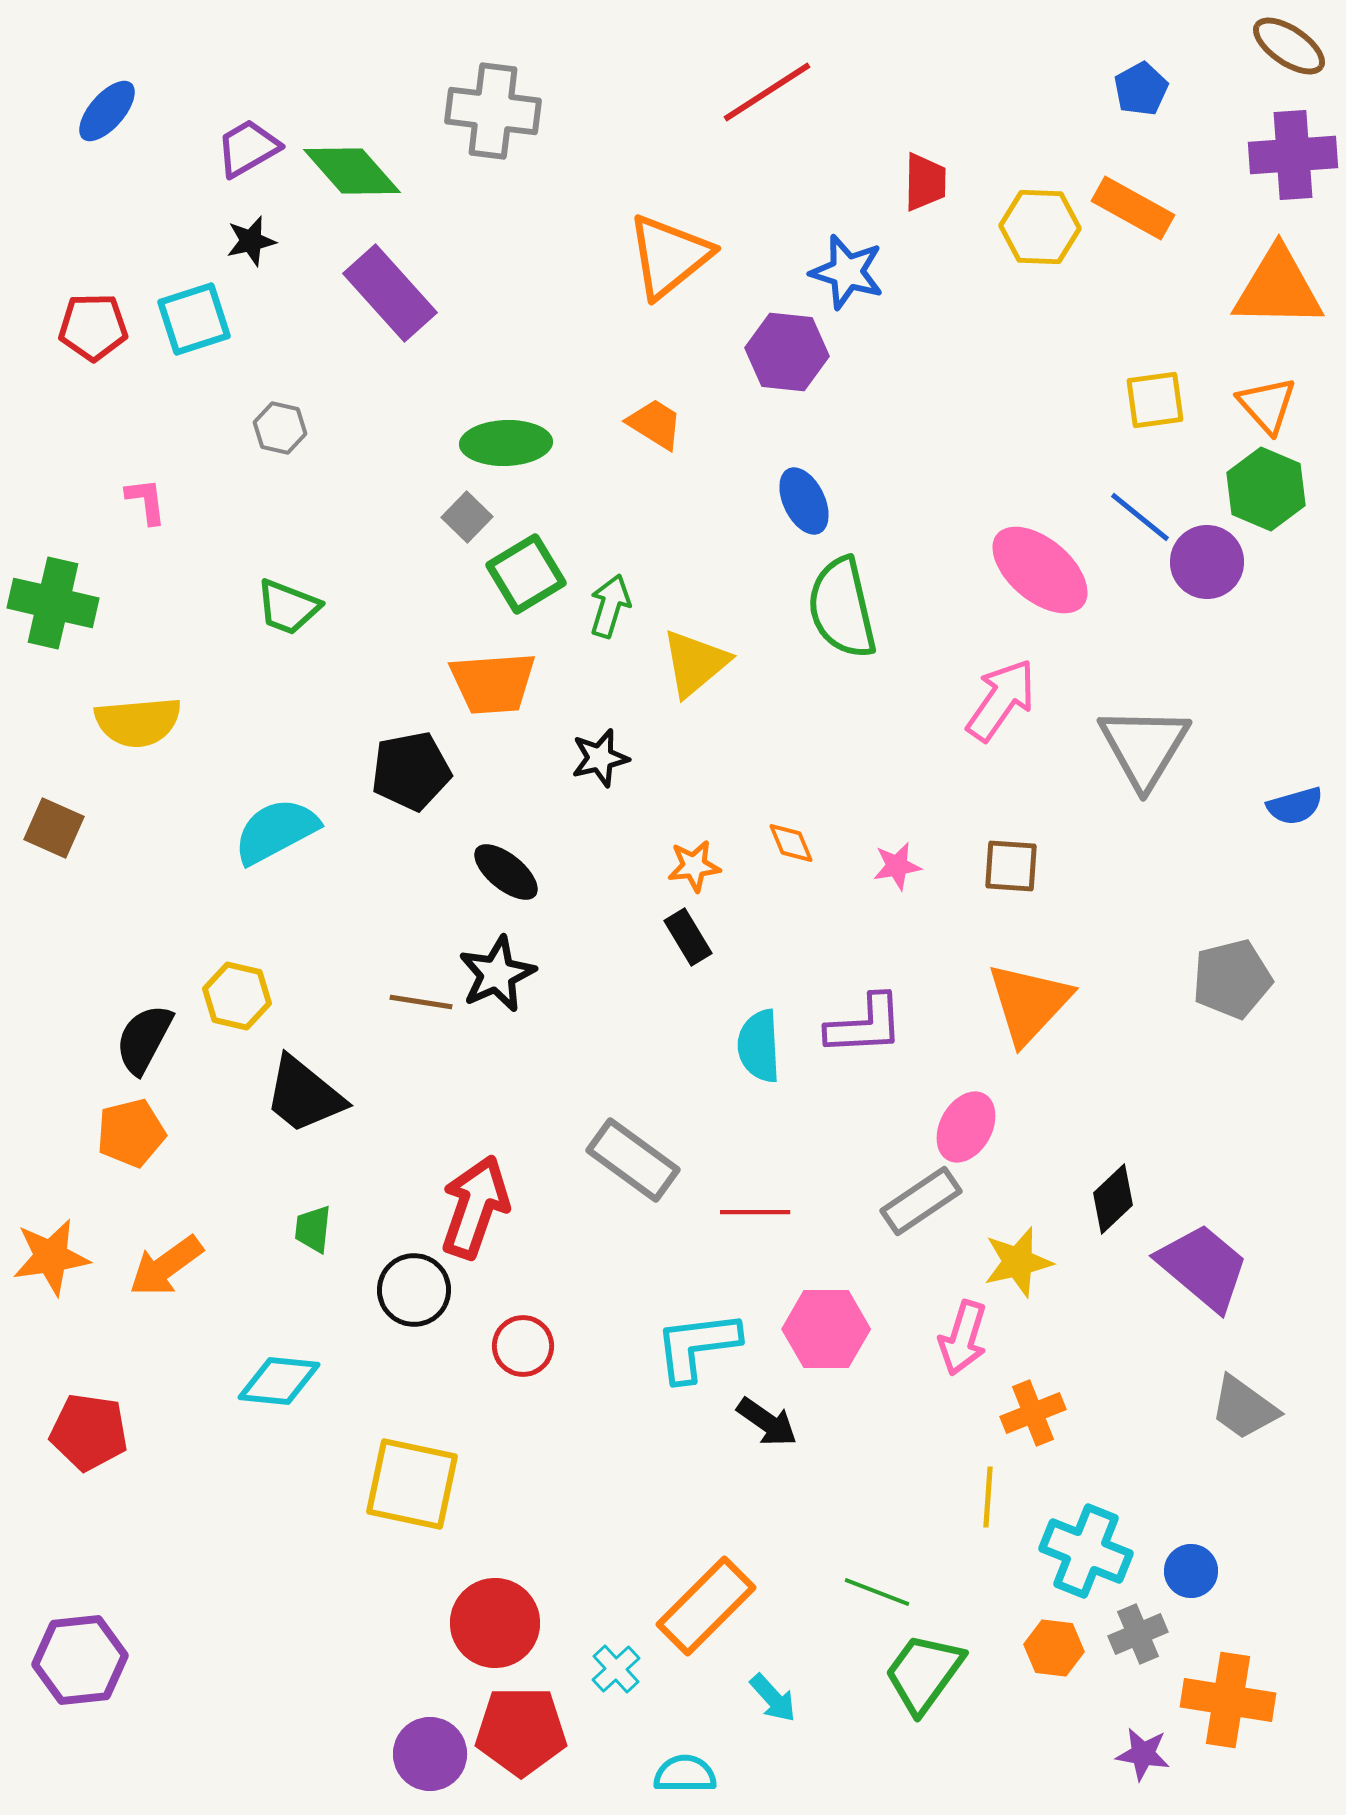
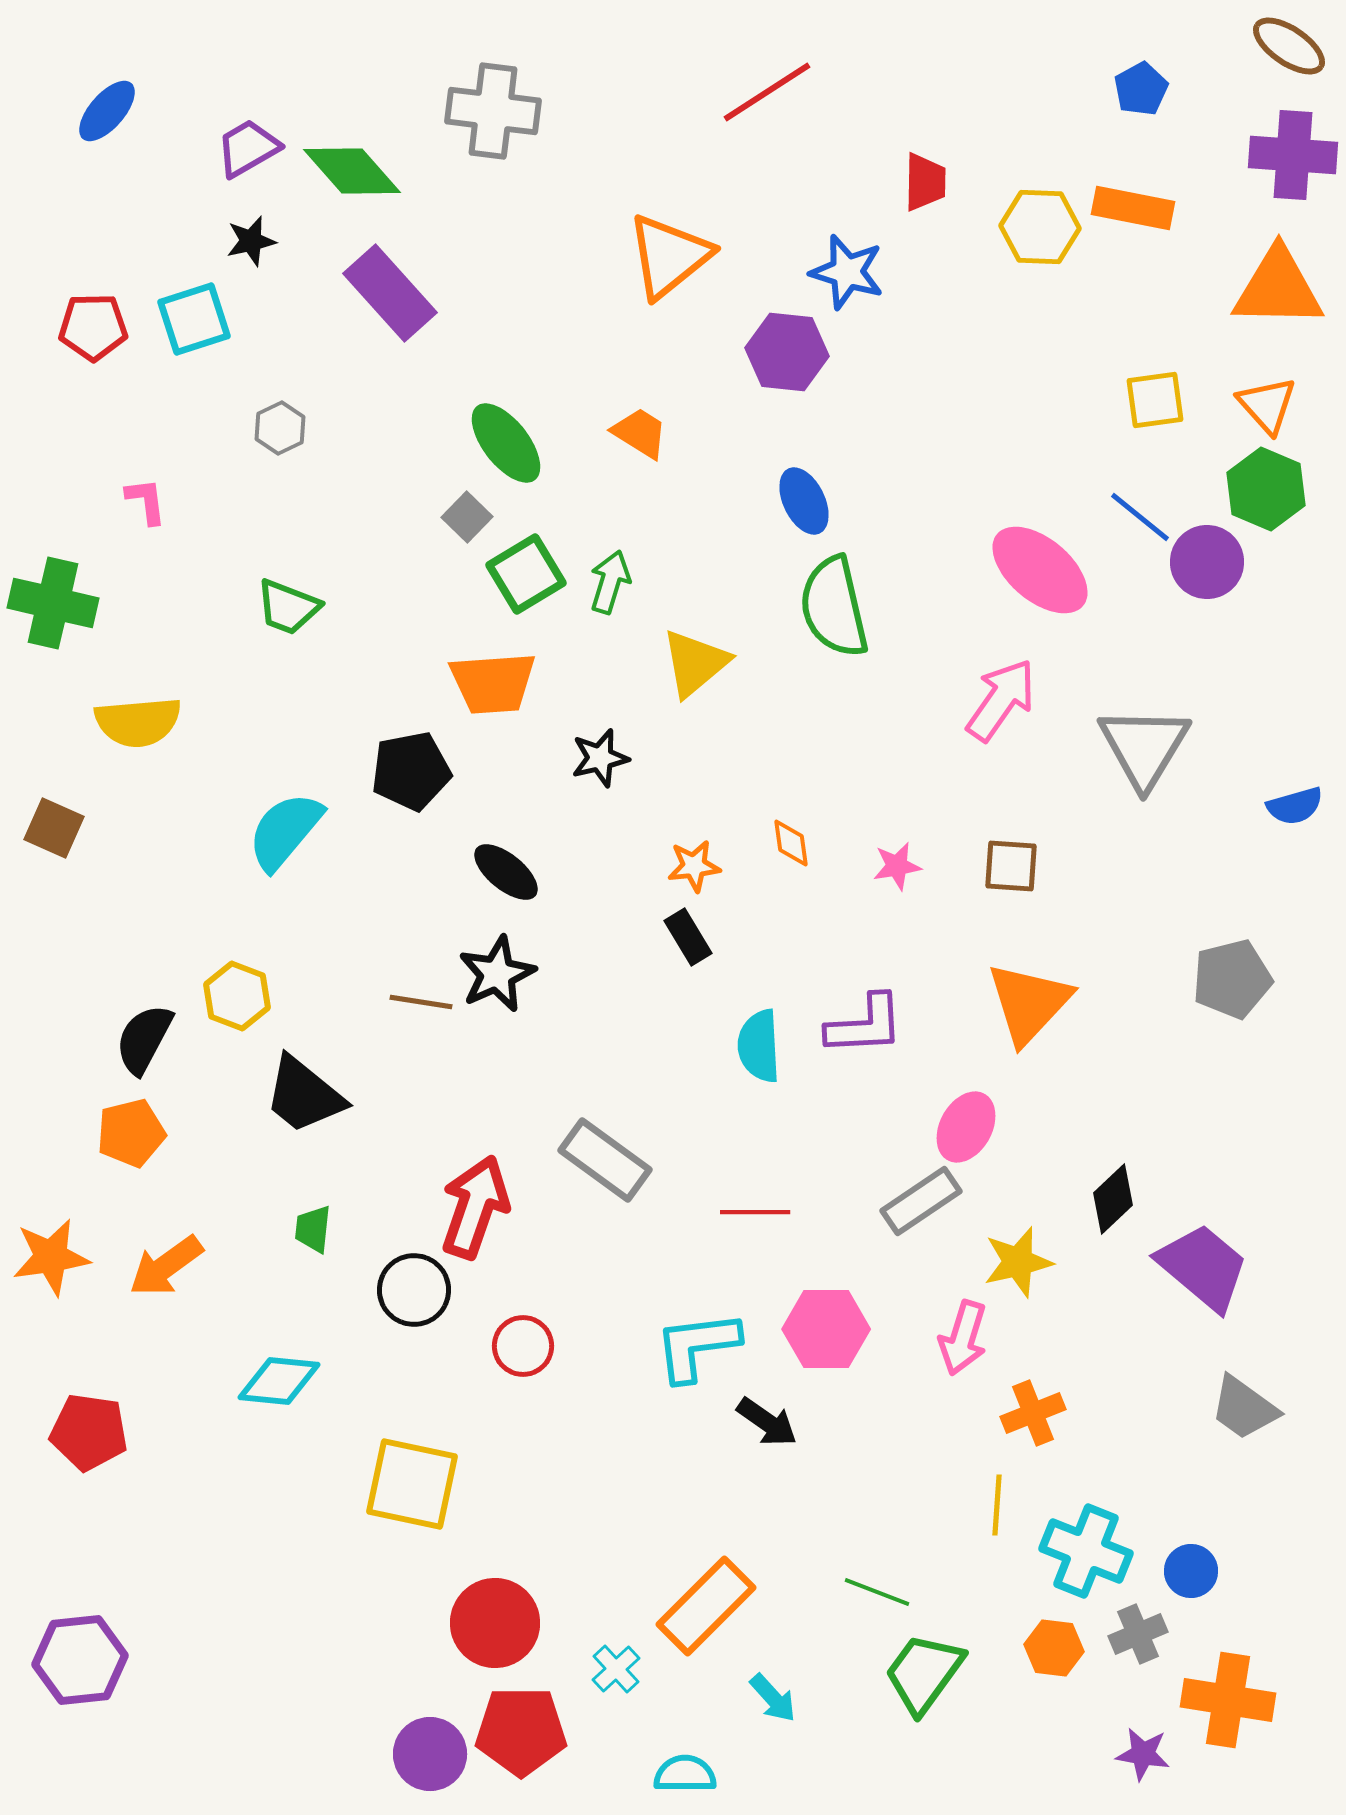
purple cross at (1293, 155): rotated 8 degrees clockwise
orange rectangle at (1133, 208): rotated 18 degrees counterclockwise
orange trapezoid at (655, 424): moved 15 px left, 9 px down
gray hexagon at (280, 428): rotated 21 degrees clockwise
green ellipse at (506, 443): rotated 54 degrees clockwise
green arrow at (610, 606): moved 24 px up
green semicircle at (842, 608): moved 8 px left, 1 px up
cyan semicircle at (276, 831): moved 9 px right; rotated 22 degrees counterclockwise
orange diamond at (791, 843): rotated 15 degrees clockwise
yellow hexagon at (237, 996): rotated 8 degrees clockwise
gray rectangle at (633, 1160): moved 28 px left
yellow line at (988, 1497): moved 9 px right, 8 px down
